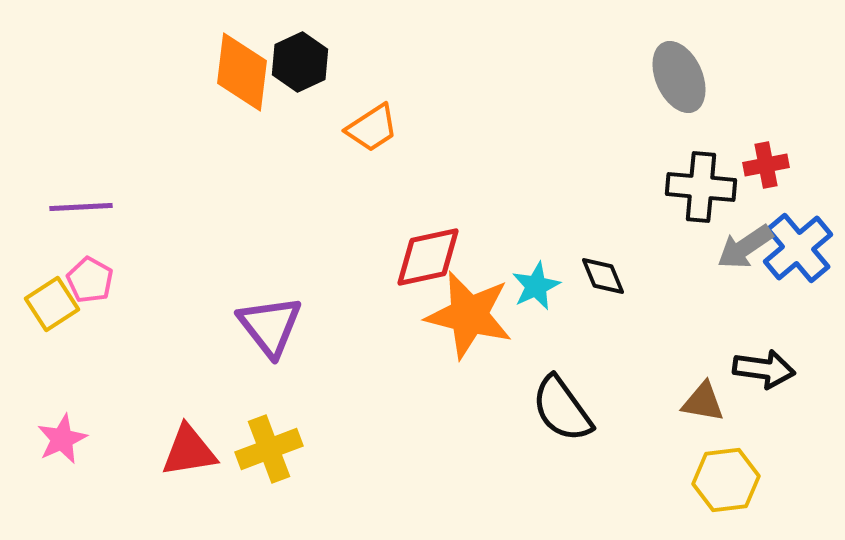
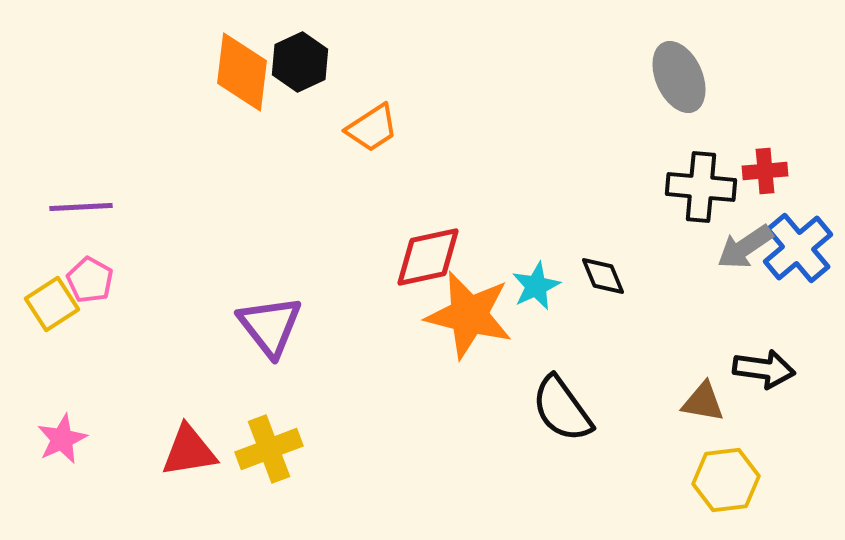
red cross: moved 1 px left, 6 px down; rotated 6 degrees clockwise
